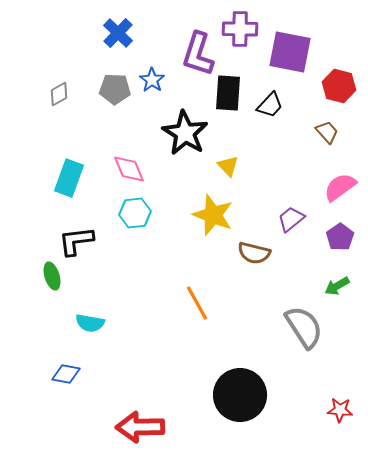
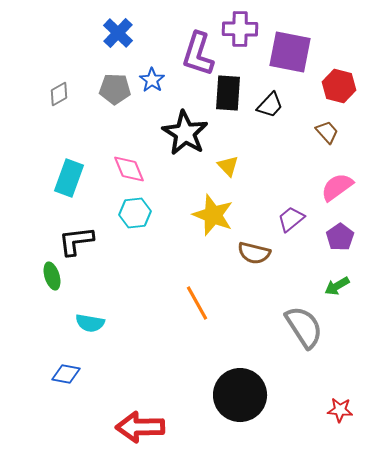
pink semicircle: moved 3 px left
